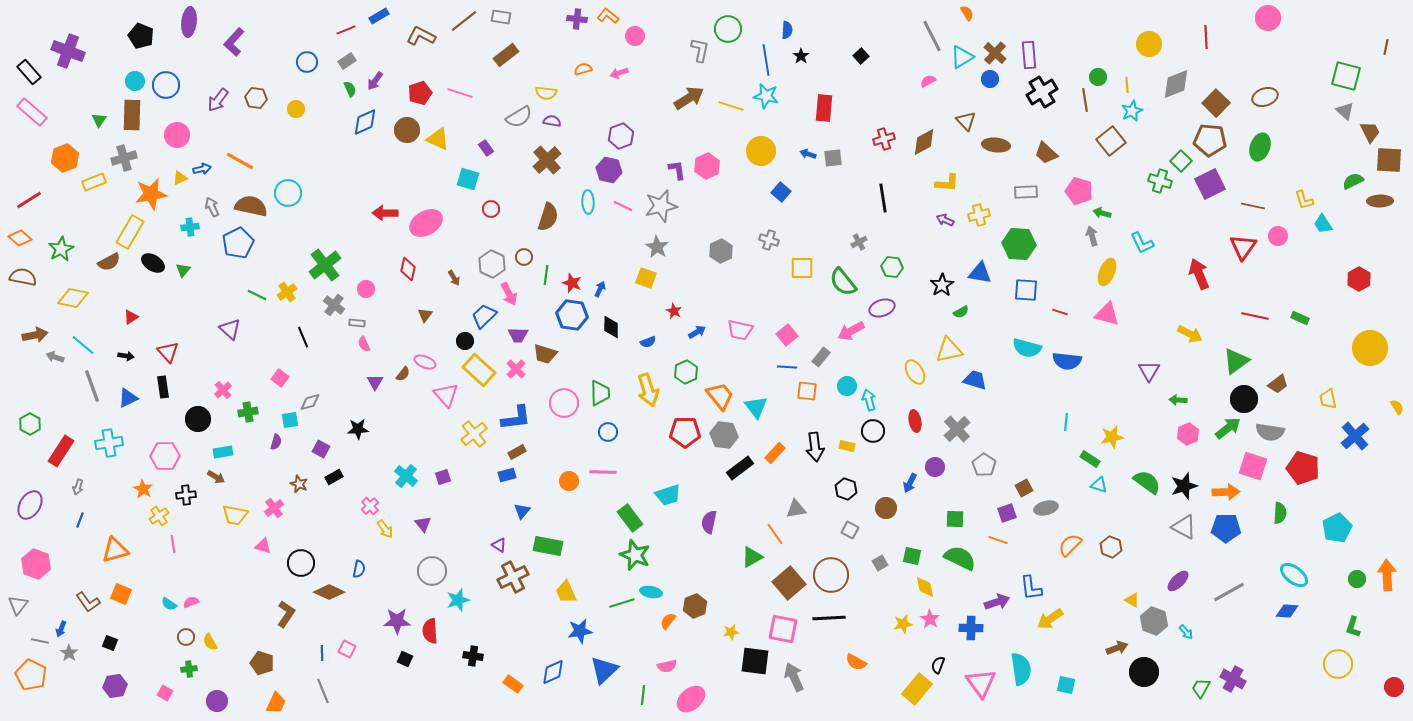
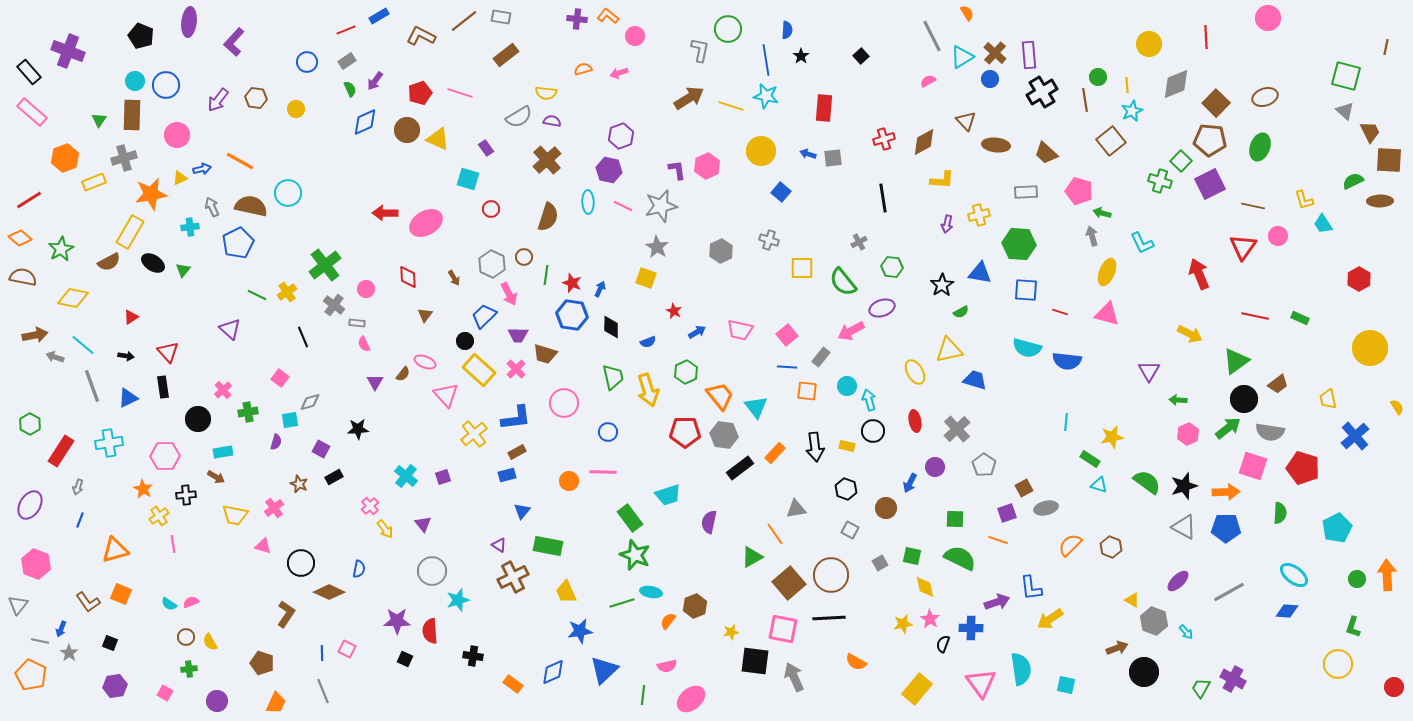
yellow L-shape at (947, 183): moved 5 px left, 3 px up
purple arrow at (945, 220): moved 2 px right, 4 px down; rotated 102 degrees counterclockwise
red diamond at (408, 269): moved 8 px down; rotated 15 degrees counterclockwise
green trapezoid at (600, 393): moved 13 px right, 16 px up; rotated 12 degrees counterclockwise
black semicircle at (938, 665): moved 5 px right, 21 px up
